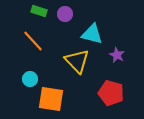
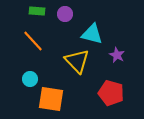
green rectangle: moved 2 px left; rotated 14 degrees counterclockwise
